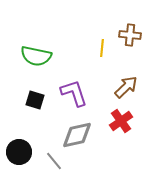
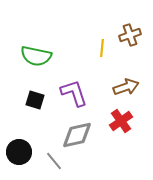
brown cross: rotated 25 degrees counterclockwise
brown arrow: rotated 25 degrees clockwise
